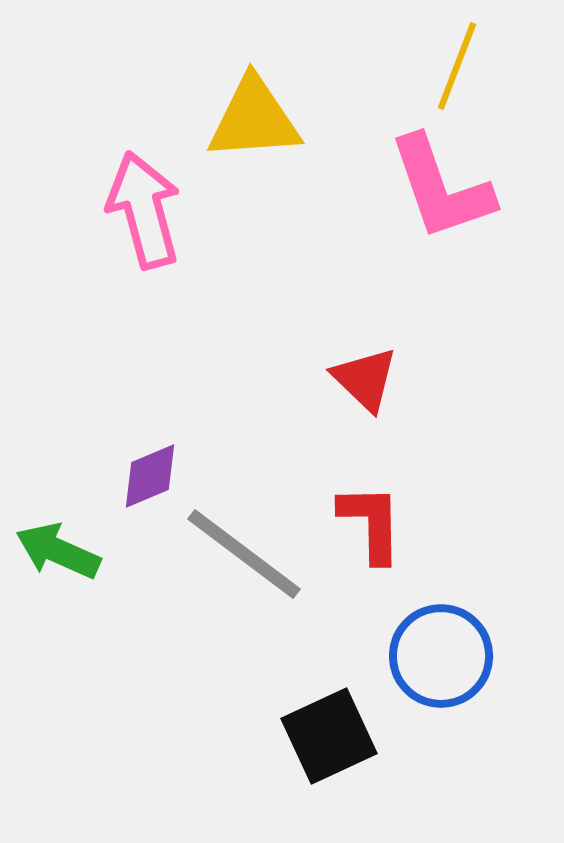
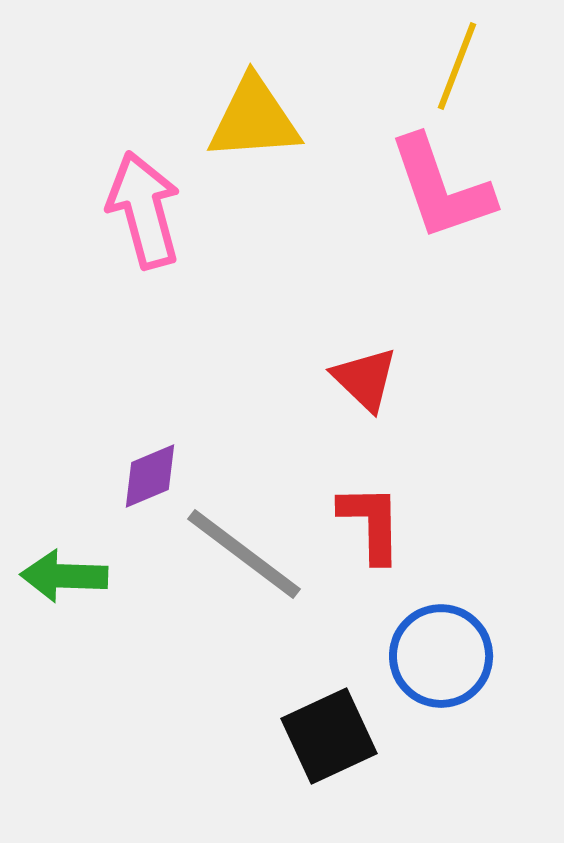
green arrow: moved 6 px right, 25 px down; rotated 22 degrees counterclockwise
